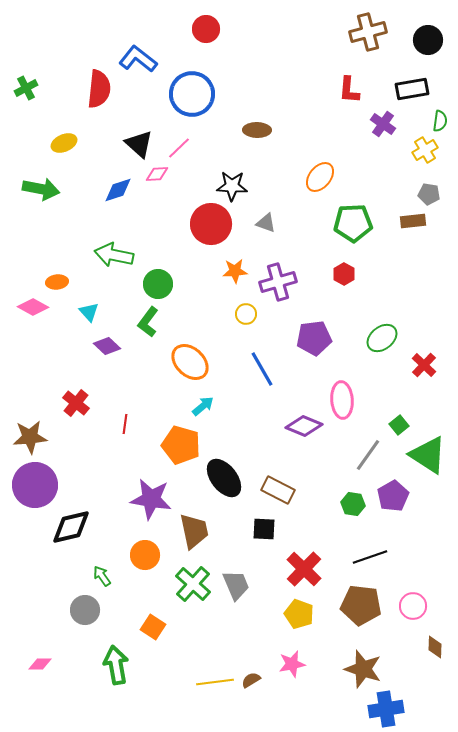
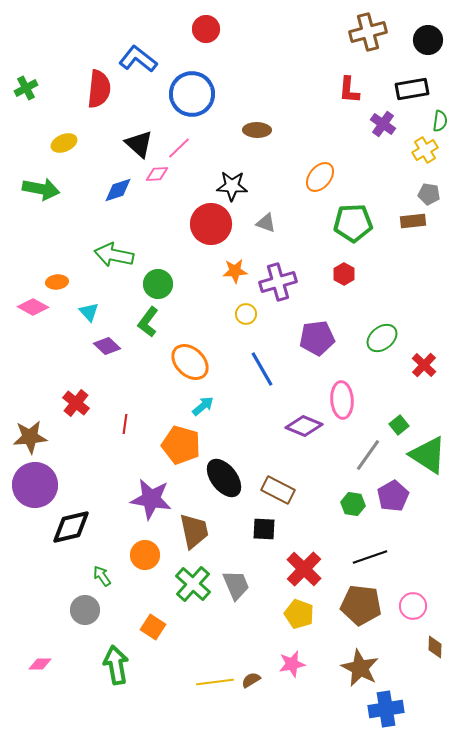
purple pentagon at (314, 338): moved 3 px right
brown star at (363, 669): moved 3 px left, 1 px up; rotated 9 degrees clockwise
